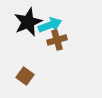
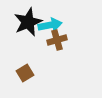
cyan arrow: rotated 10 degrees clockwise
brown square: moved 3 px up; rotated 24 degrees clockwise
